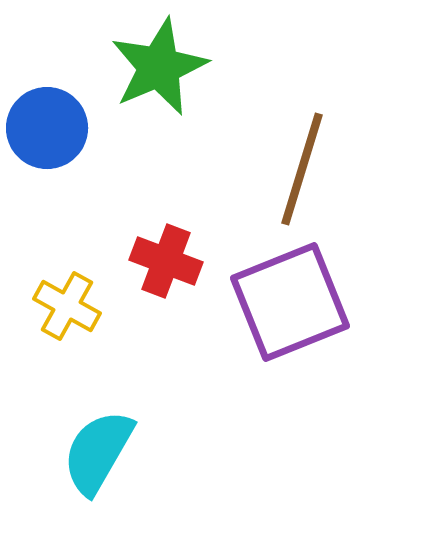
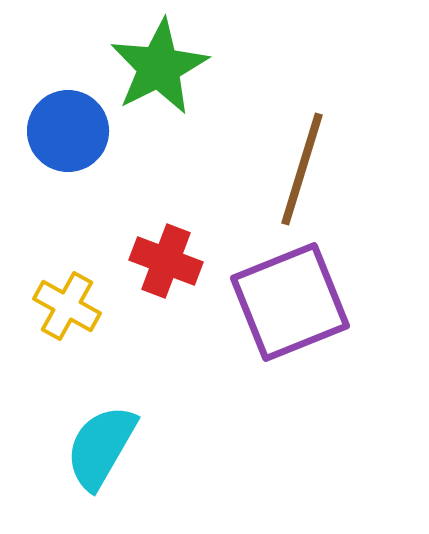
green star: rotated 4 degrees counterclockwise
blue circle: moved 21 px right, 3 px down
cyan semicircle: moved 3 px right, 5 px up
